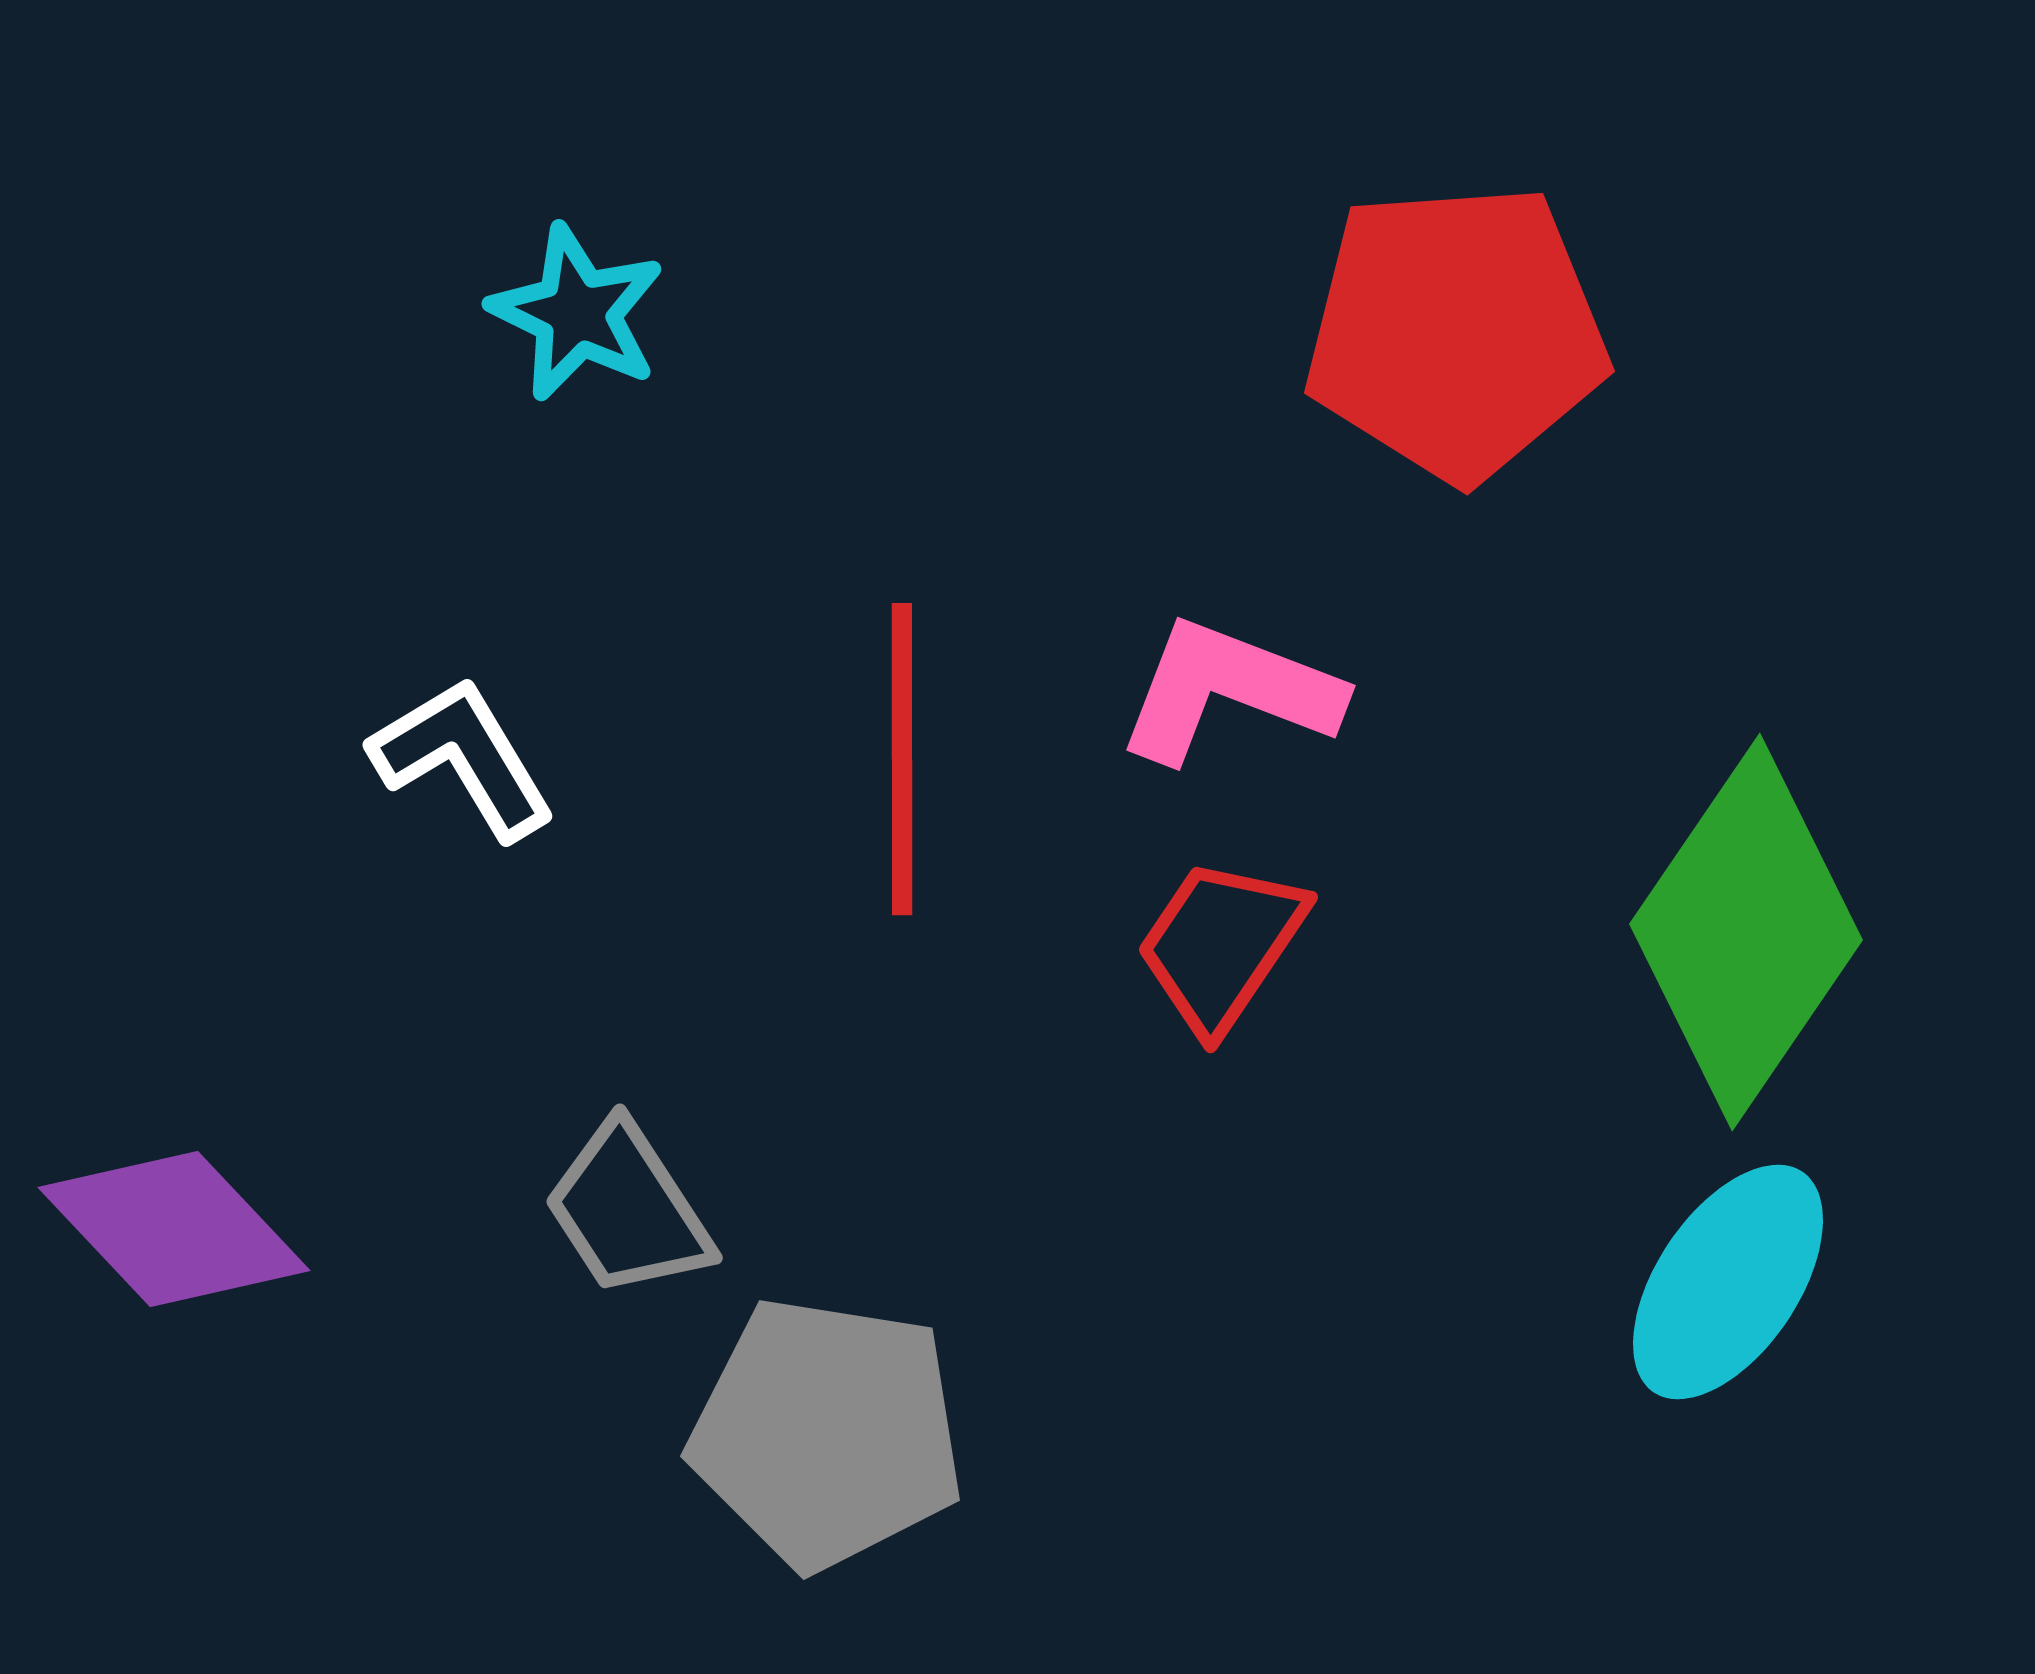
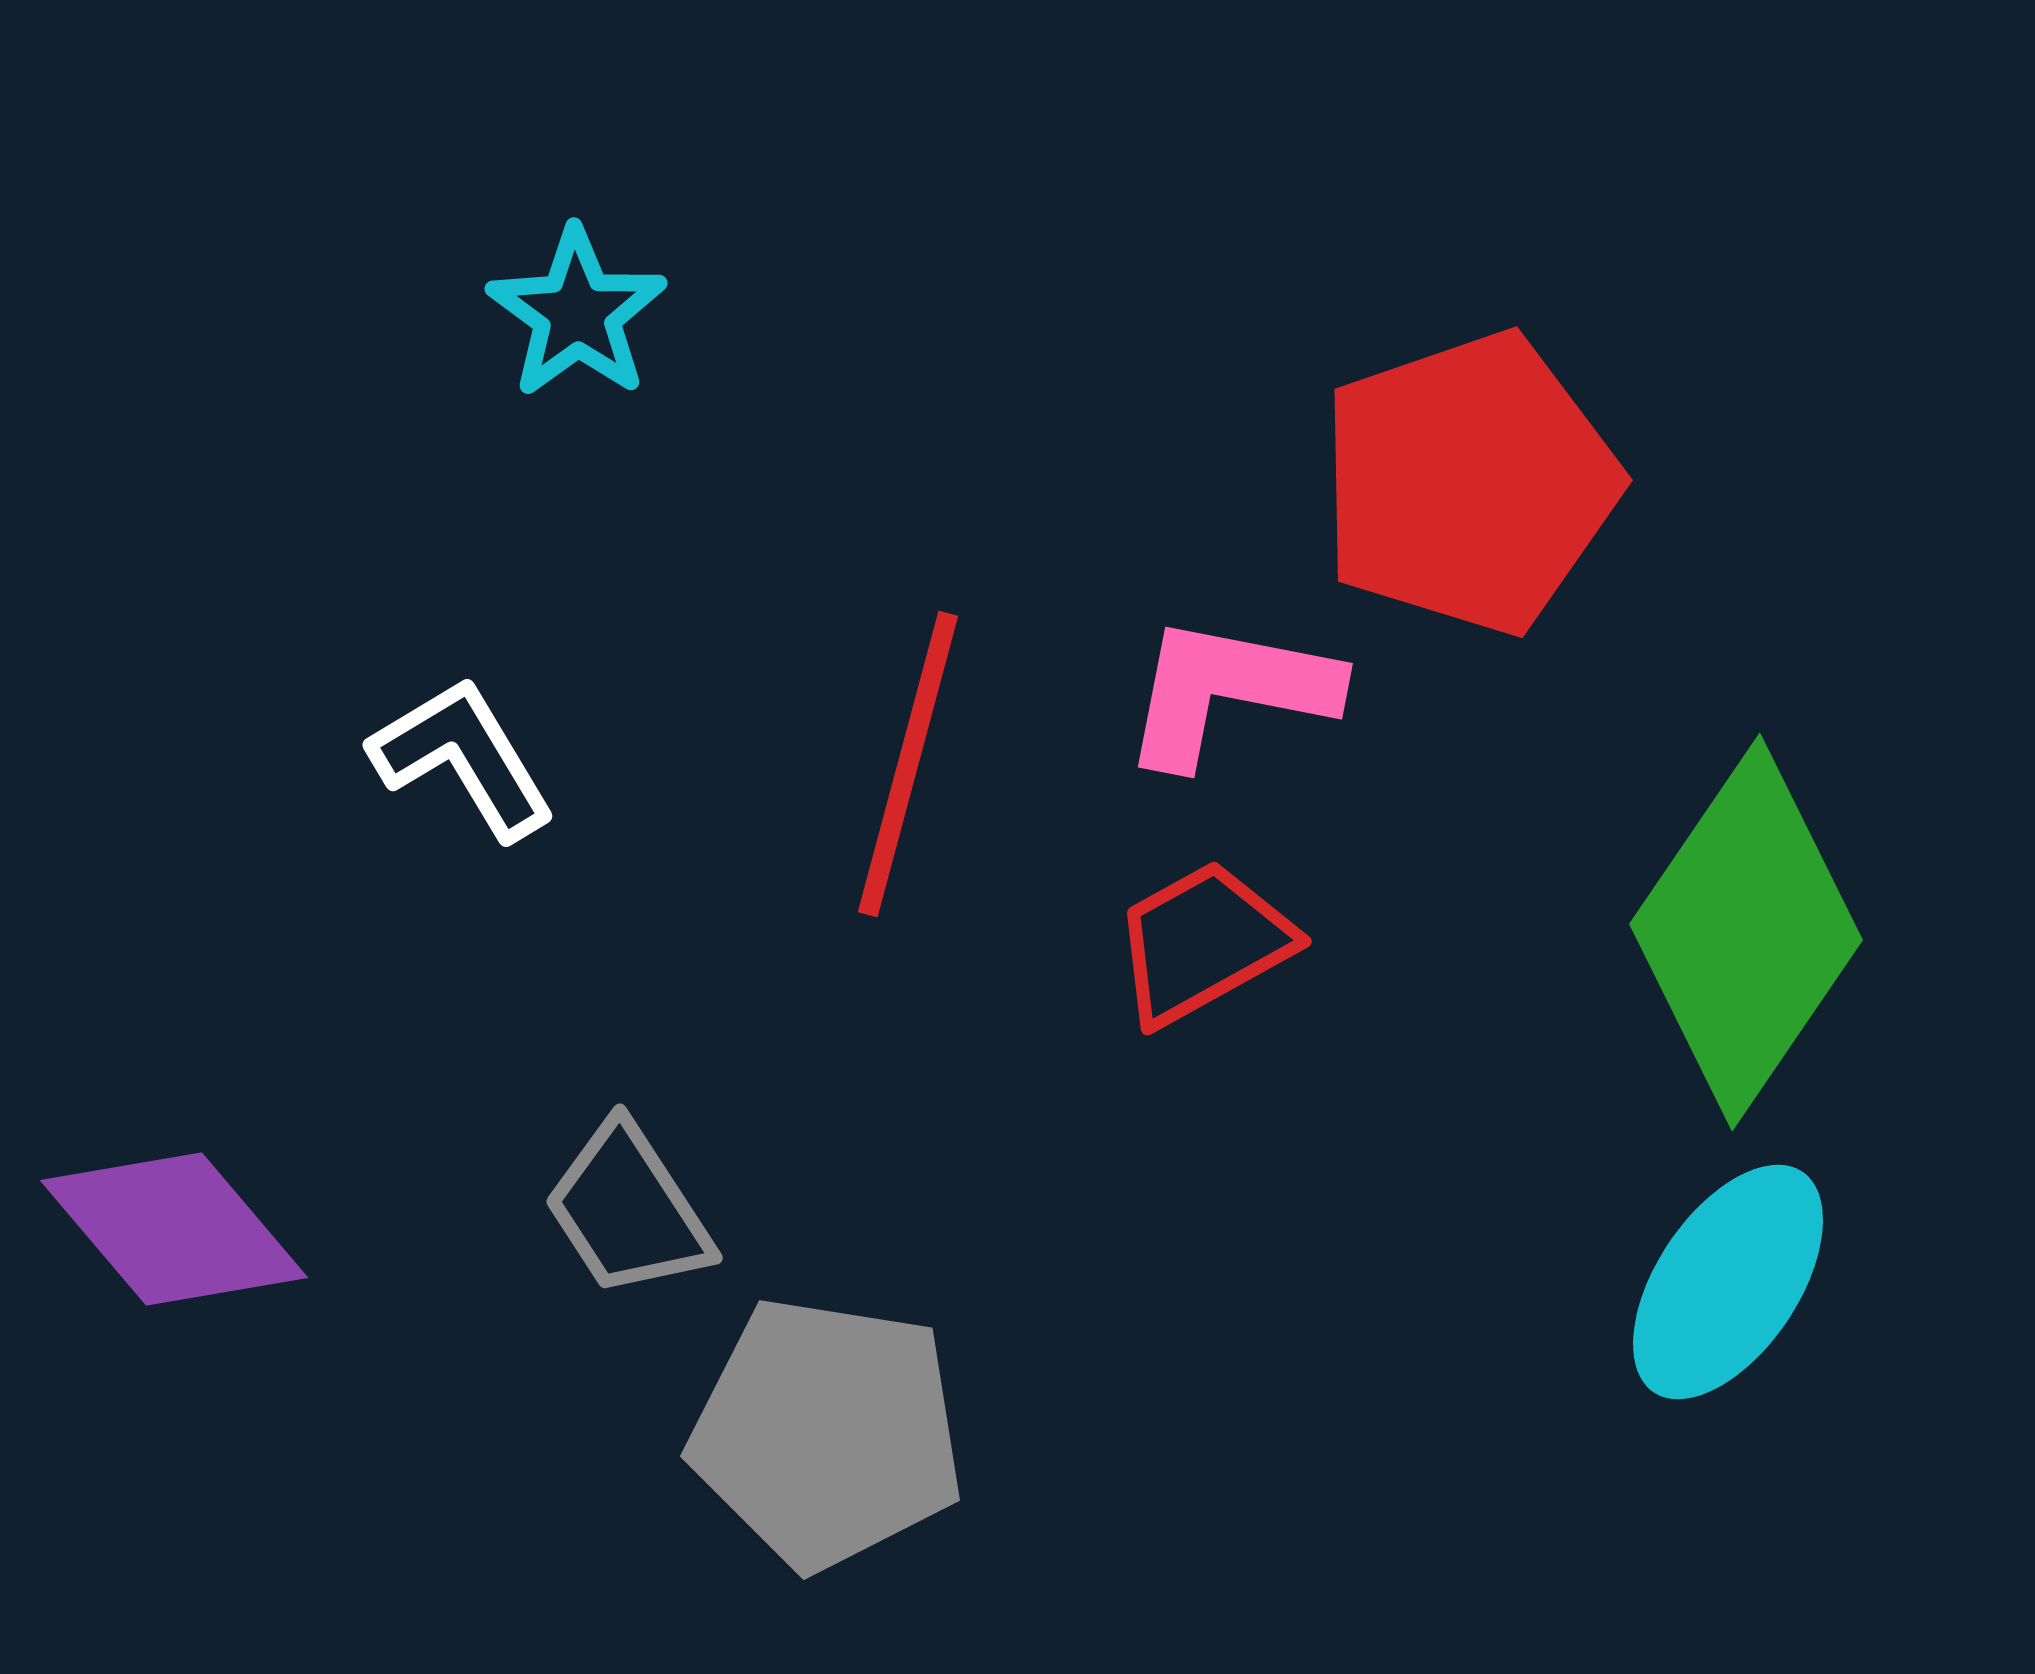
cyan star: rotated 10 degrees clockwise
red pentagon: moved 13 px right, 151 px down; rotated 15 degrees counterclockwise
pink L-shape: rotated 10 degrees counterclockwise
red line: moved 6 px right, 5 px down; rotated 15 degrees clockwise
red trapezoid: moved 18 px left, 2 px up; rotated 27 degrees clockwise
purple diamond: rotated 3 degrees clockwise
